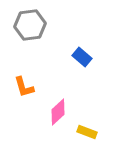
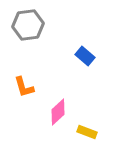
gray hexagon: moved 2 px left
blue rectangle: moved 3 px right, 1 px up
